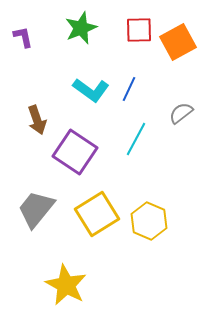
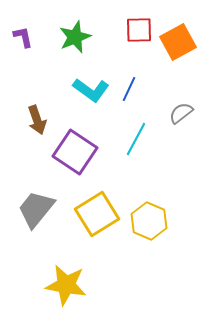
green star: moved 6 px left, 9 px down
yellow star: rotated 18 degrees counterclockwise
